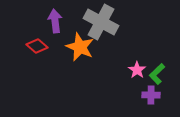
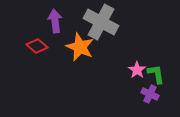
green L-shape: moved 1 px left; rotated 125 degrees clockwise
purple cross: moved 1 px left, 1 px up; rotated 24 degrees clockwise
